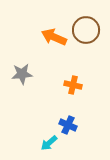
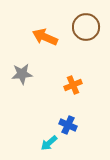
brown circle: moved 3 px up
orange arrow: moved 9 px left
orange cross: rotated 36 degrees counterclockwise
